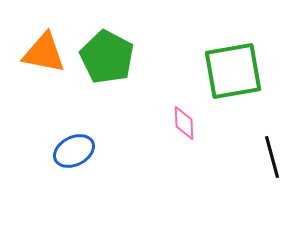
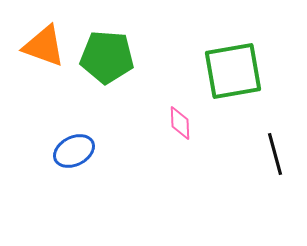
orange triangle: moved 7 px up; rotated 9 degrees clockwise
green pentagon: rotated 24 degrees counterclockwise
pink diamond: moved 4 px left
black line: moved 3 px right, 3 px up
